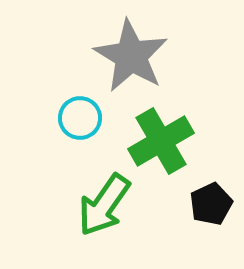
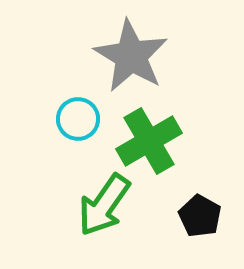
cyan circle: moved 2 px left, 1 px down
green cross: moved 12 px left
black pentagon: moved 11 px left, 12 px down; rotated 18 degrees counterclockwise
